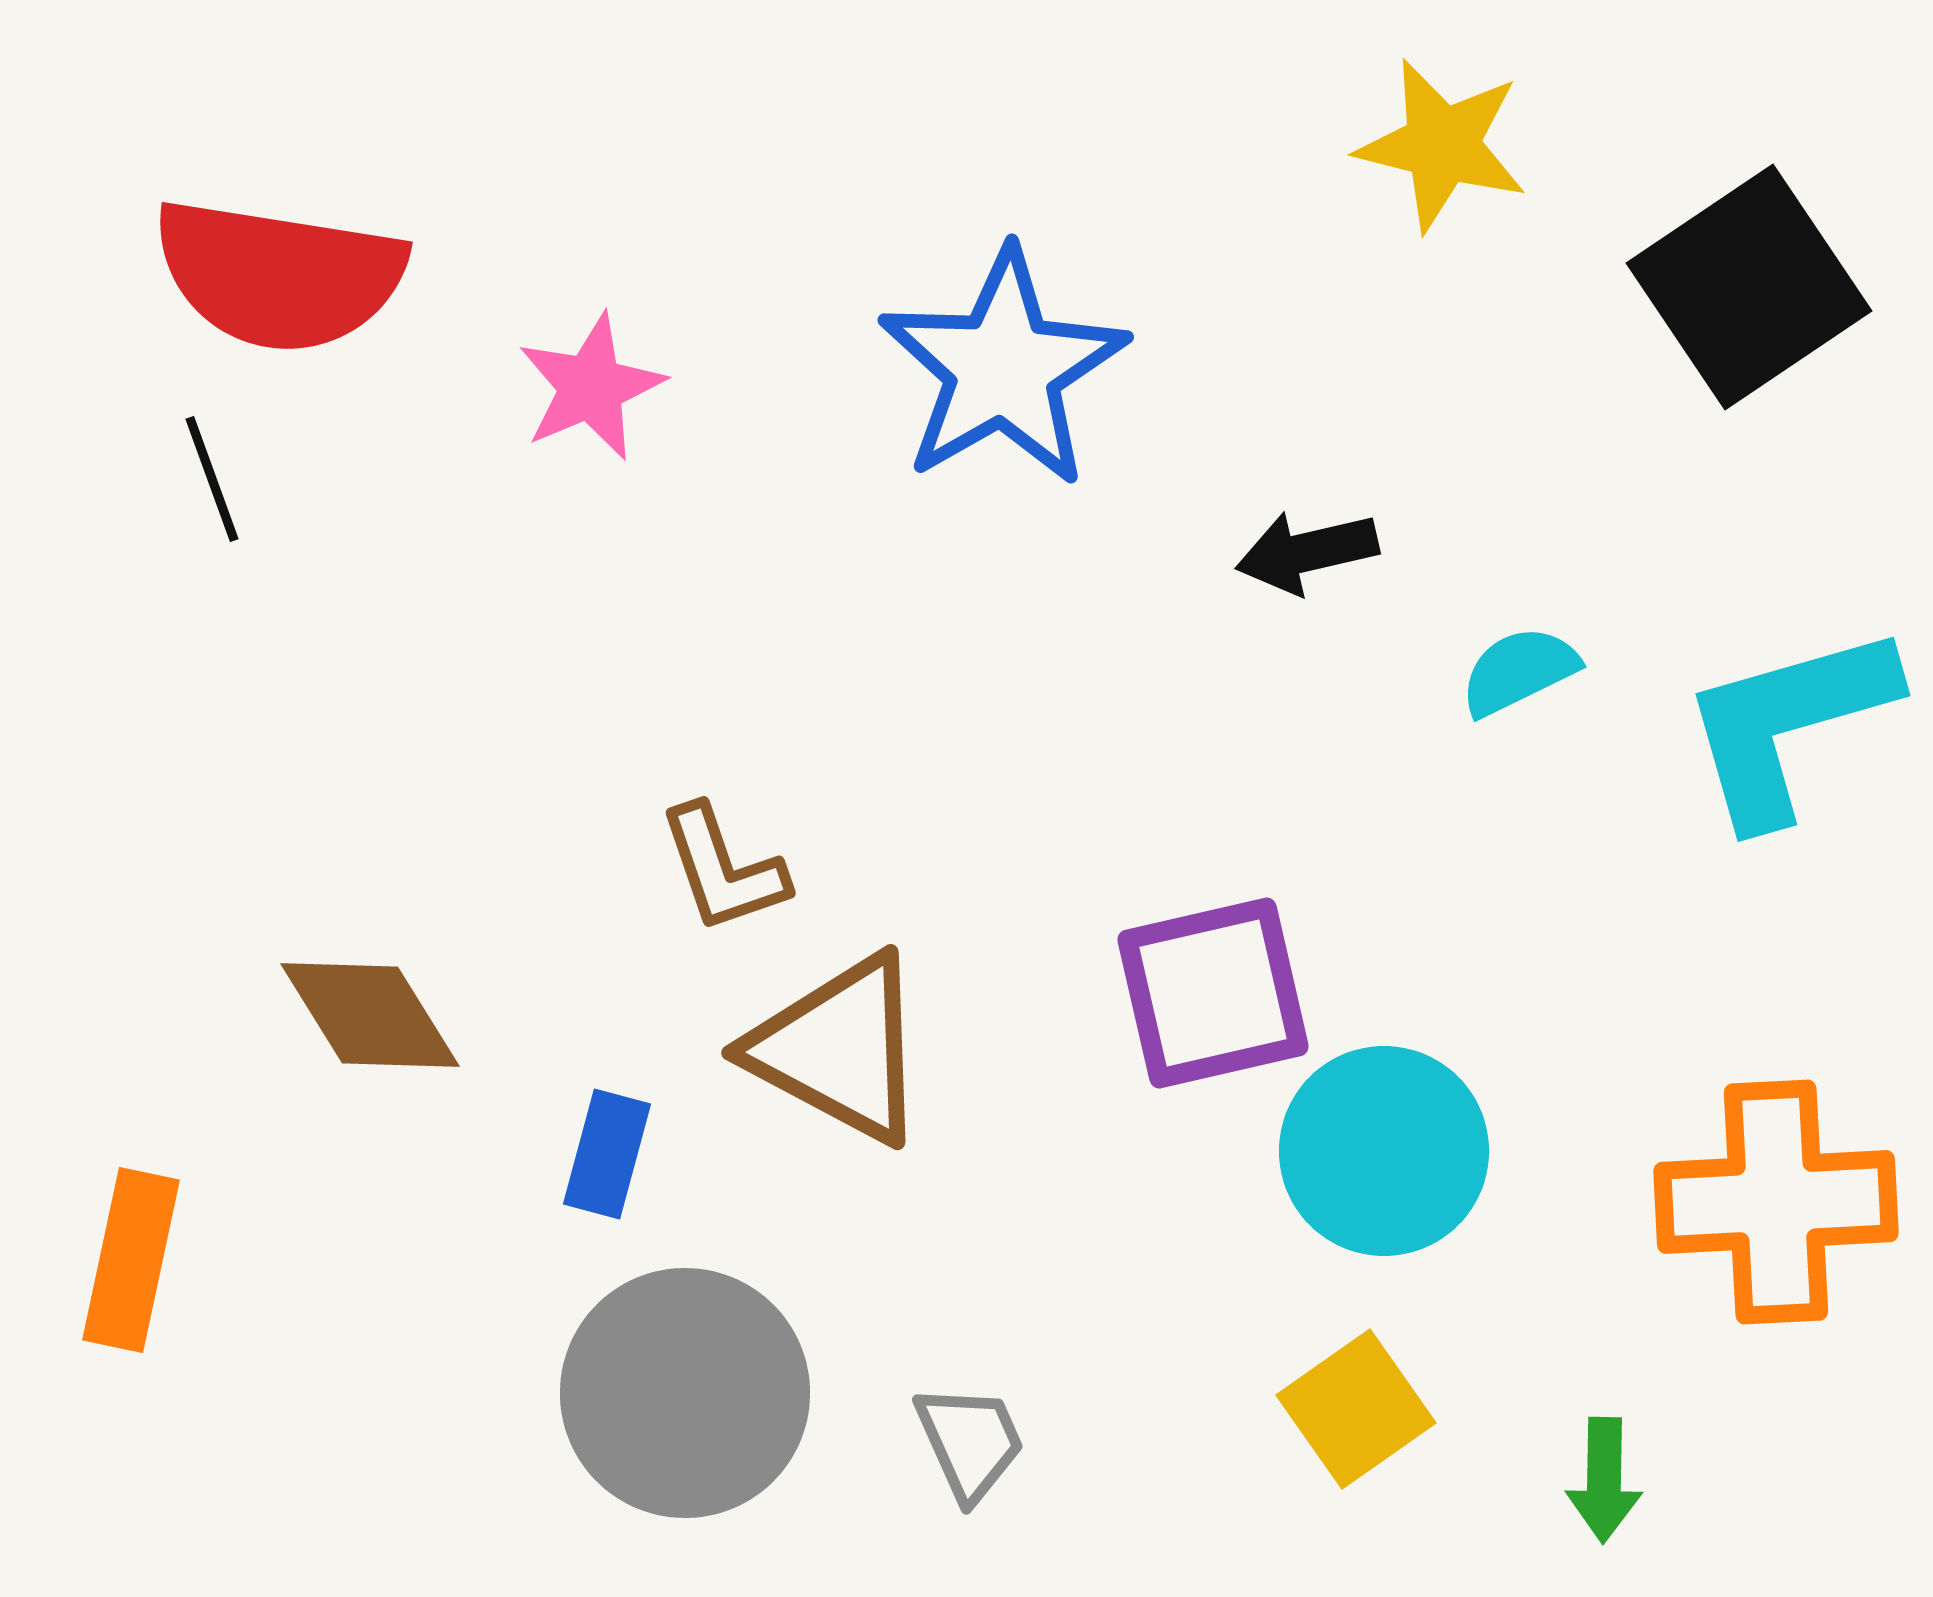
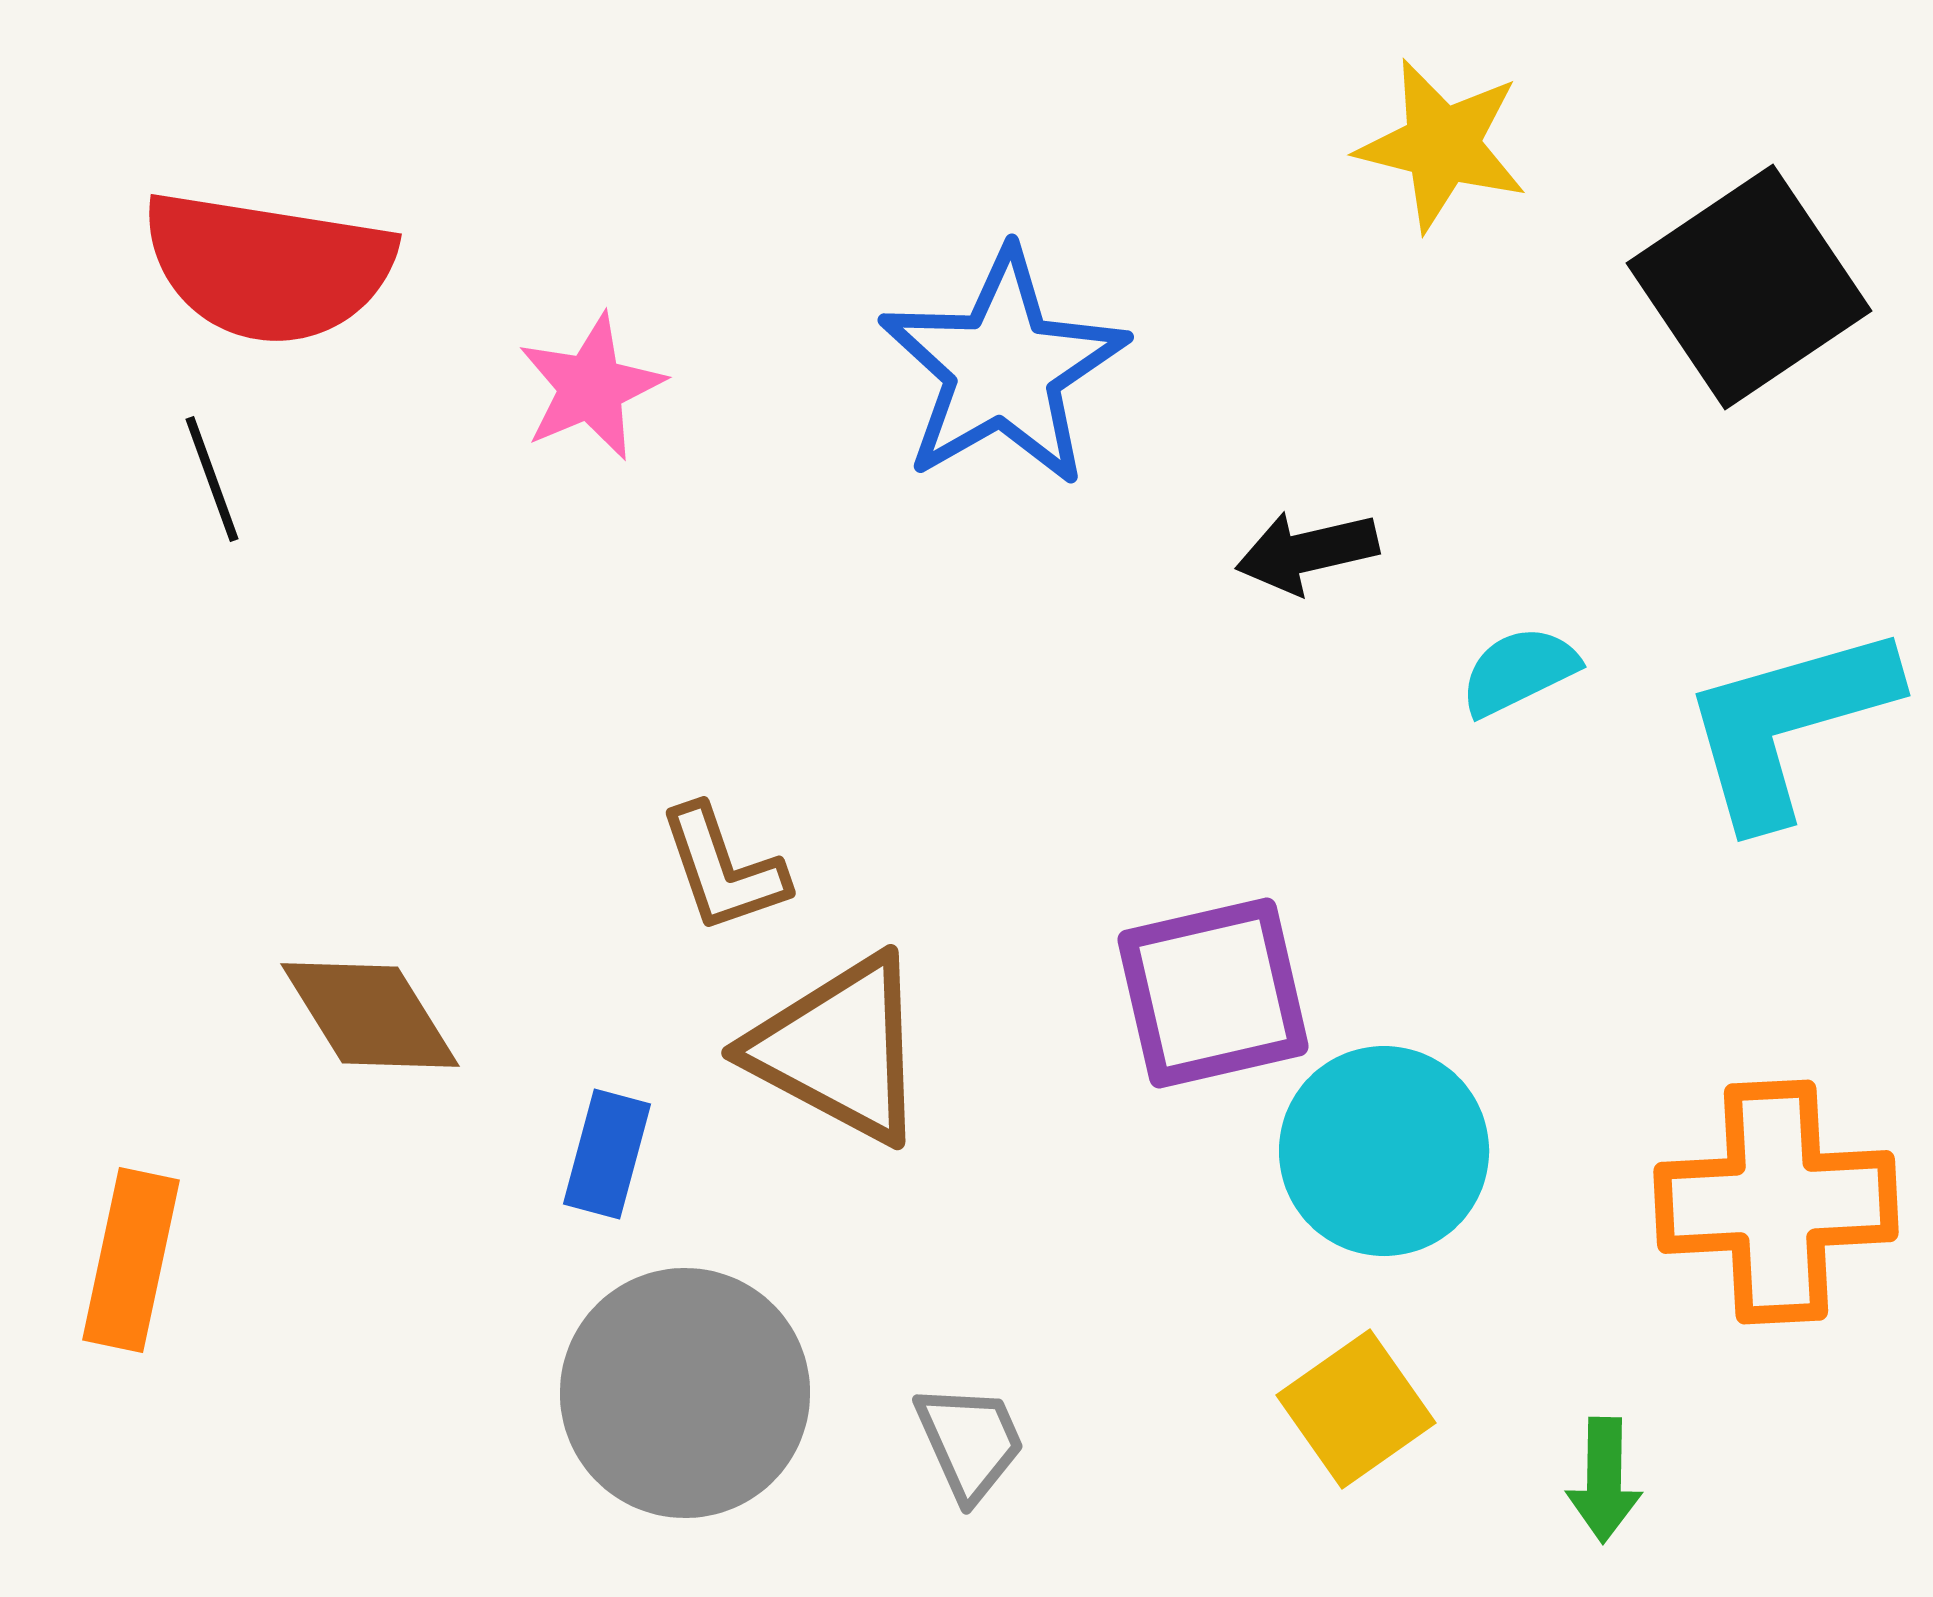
red semicircle: moved 11 px left, 8 px up
